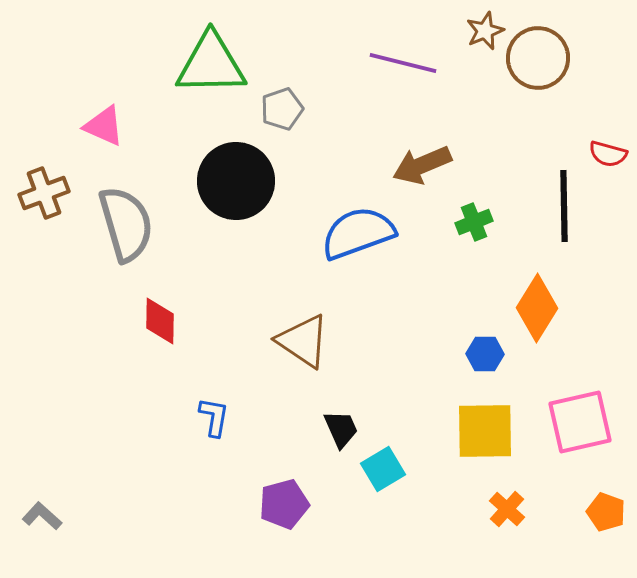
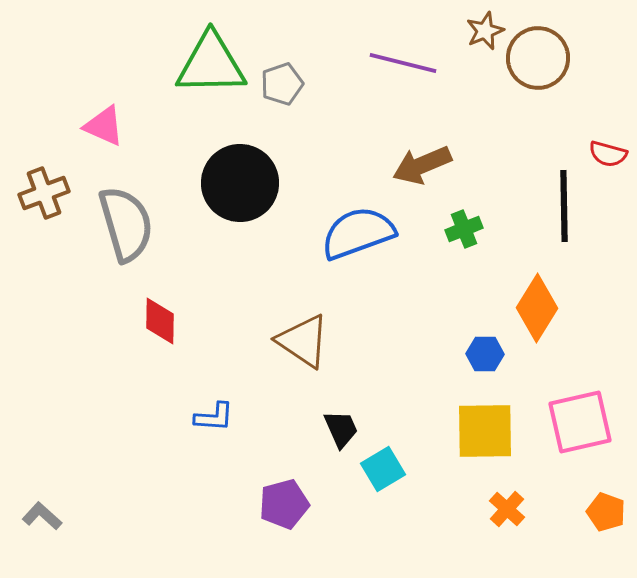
gray pentagon: moved 25 px up
black circle: moved 4 px right, 2 px down
green cross: moved 10 px left, 7 px down
blue L-shape: rotated 84 degrees clockwise
